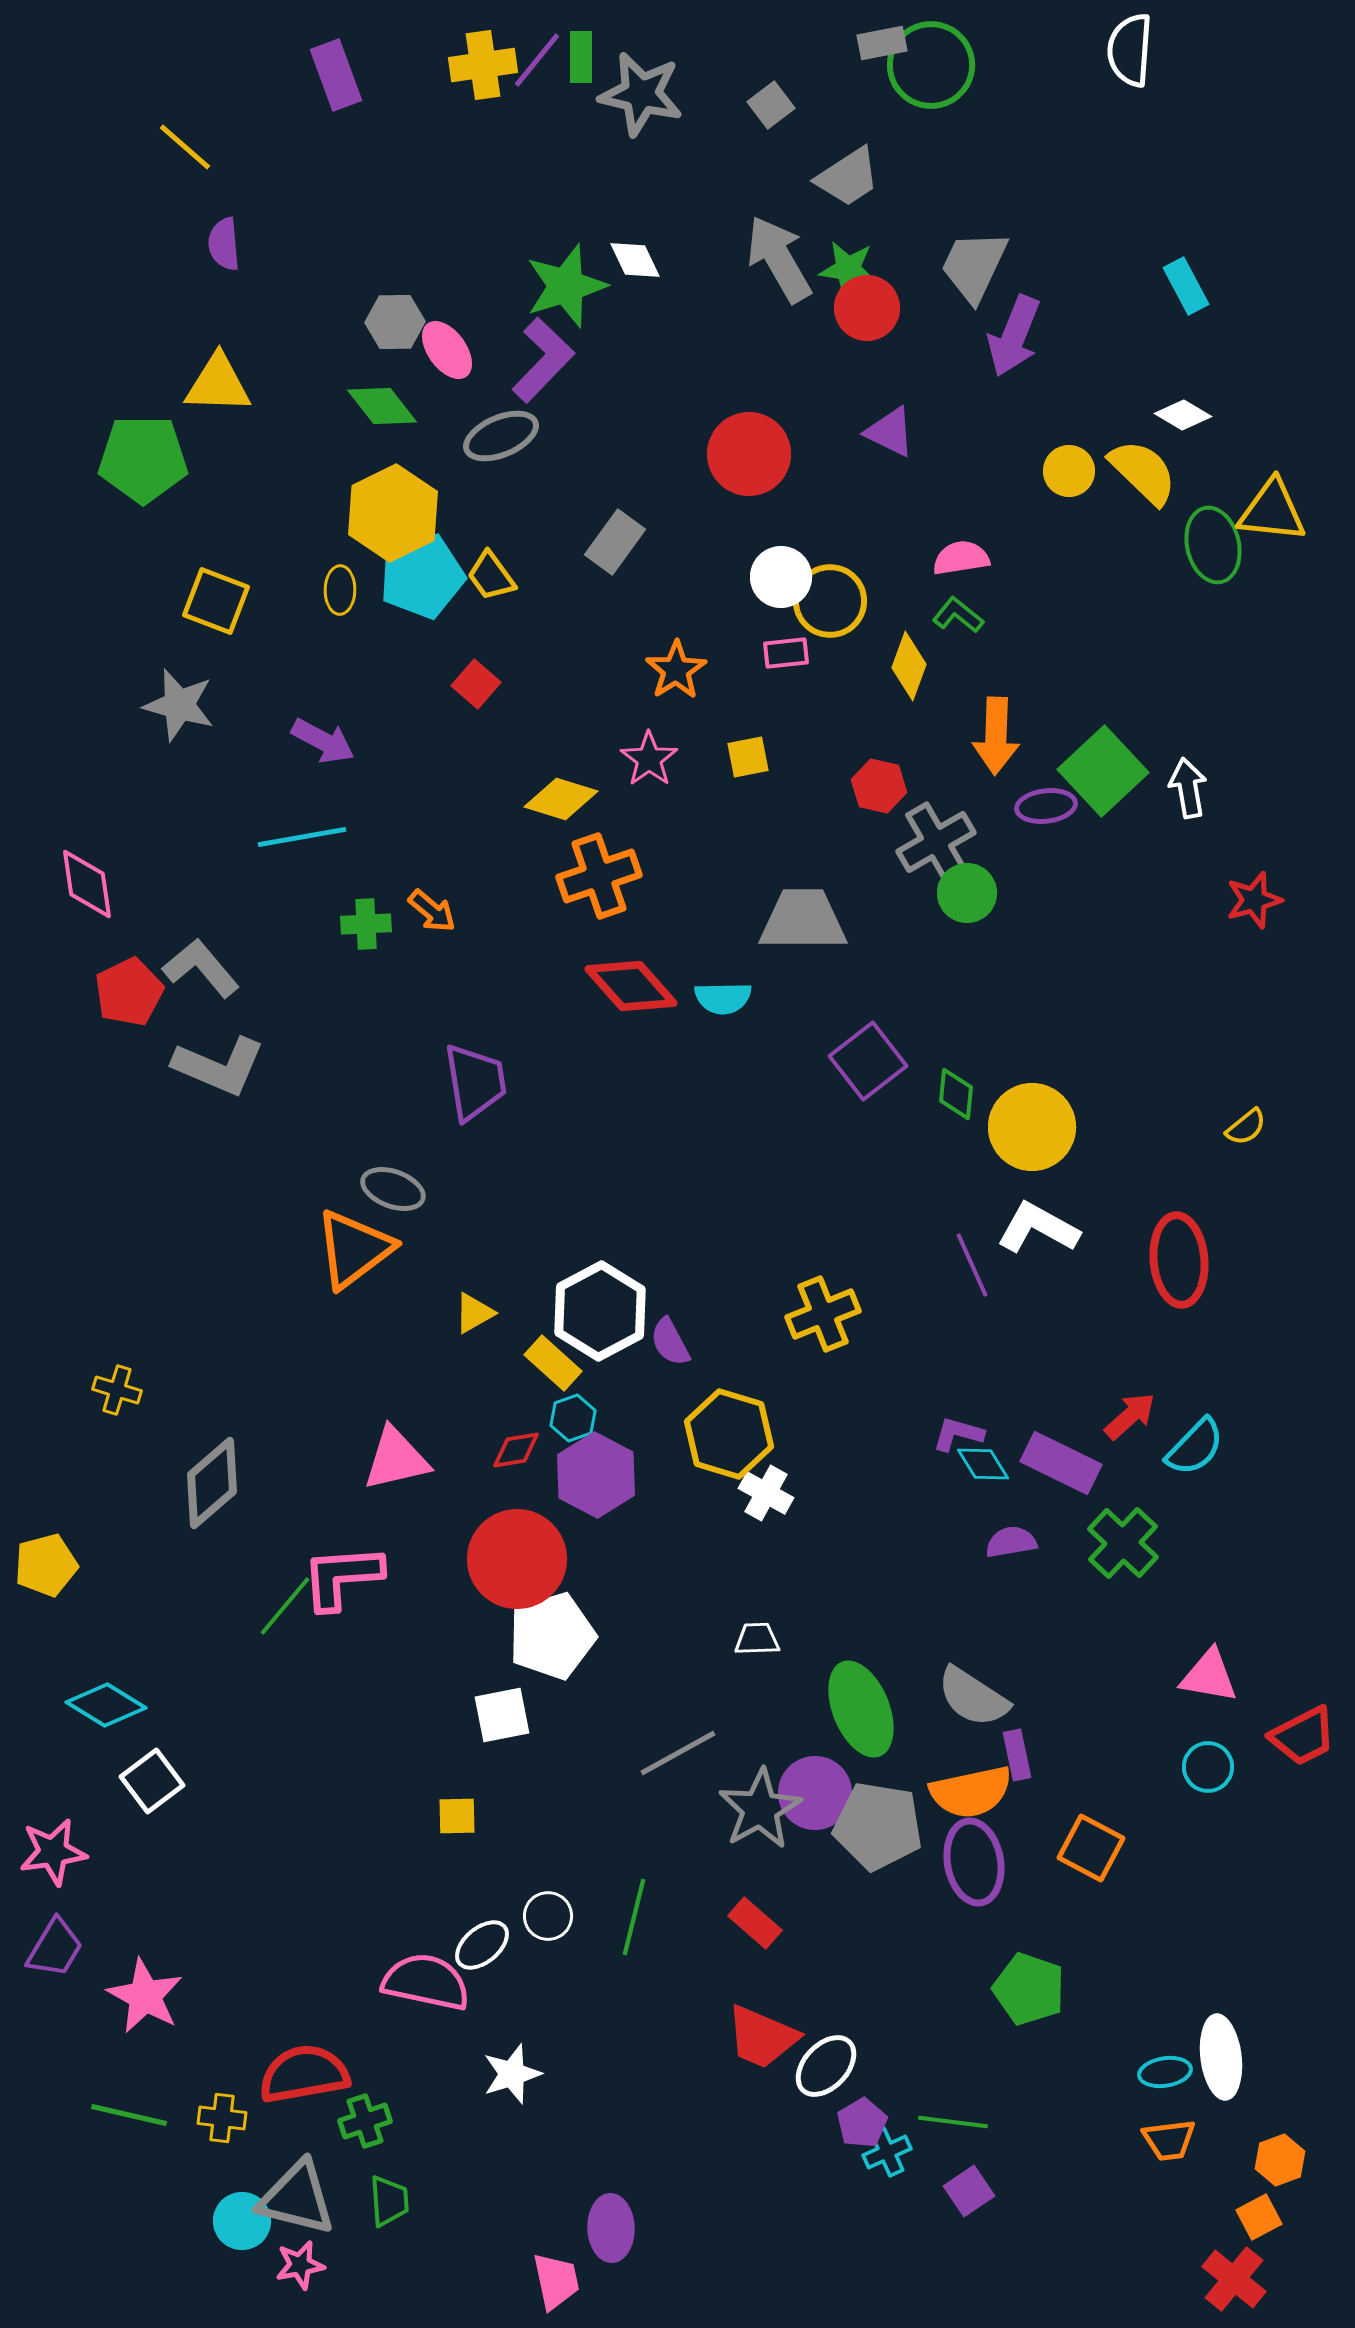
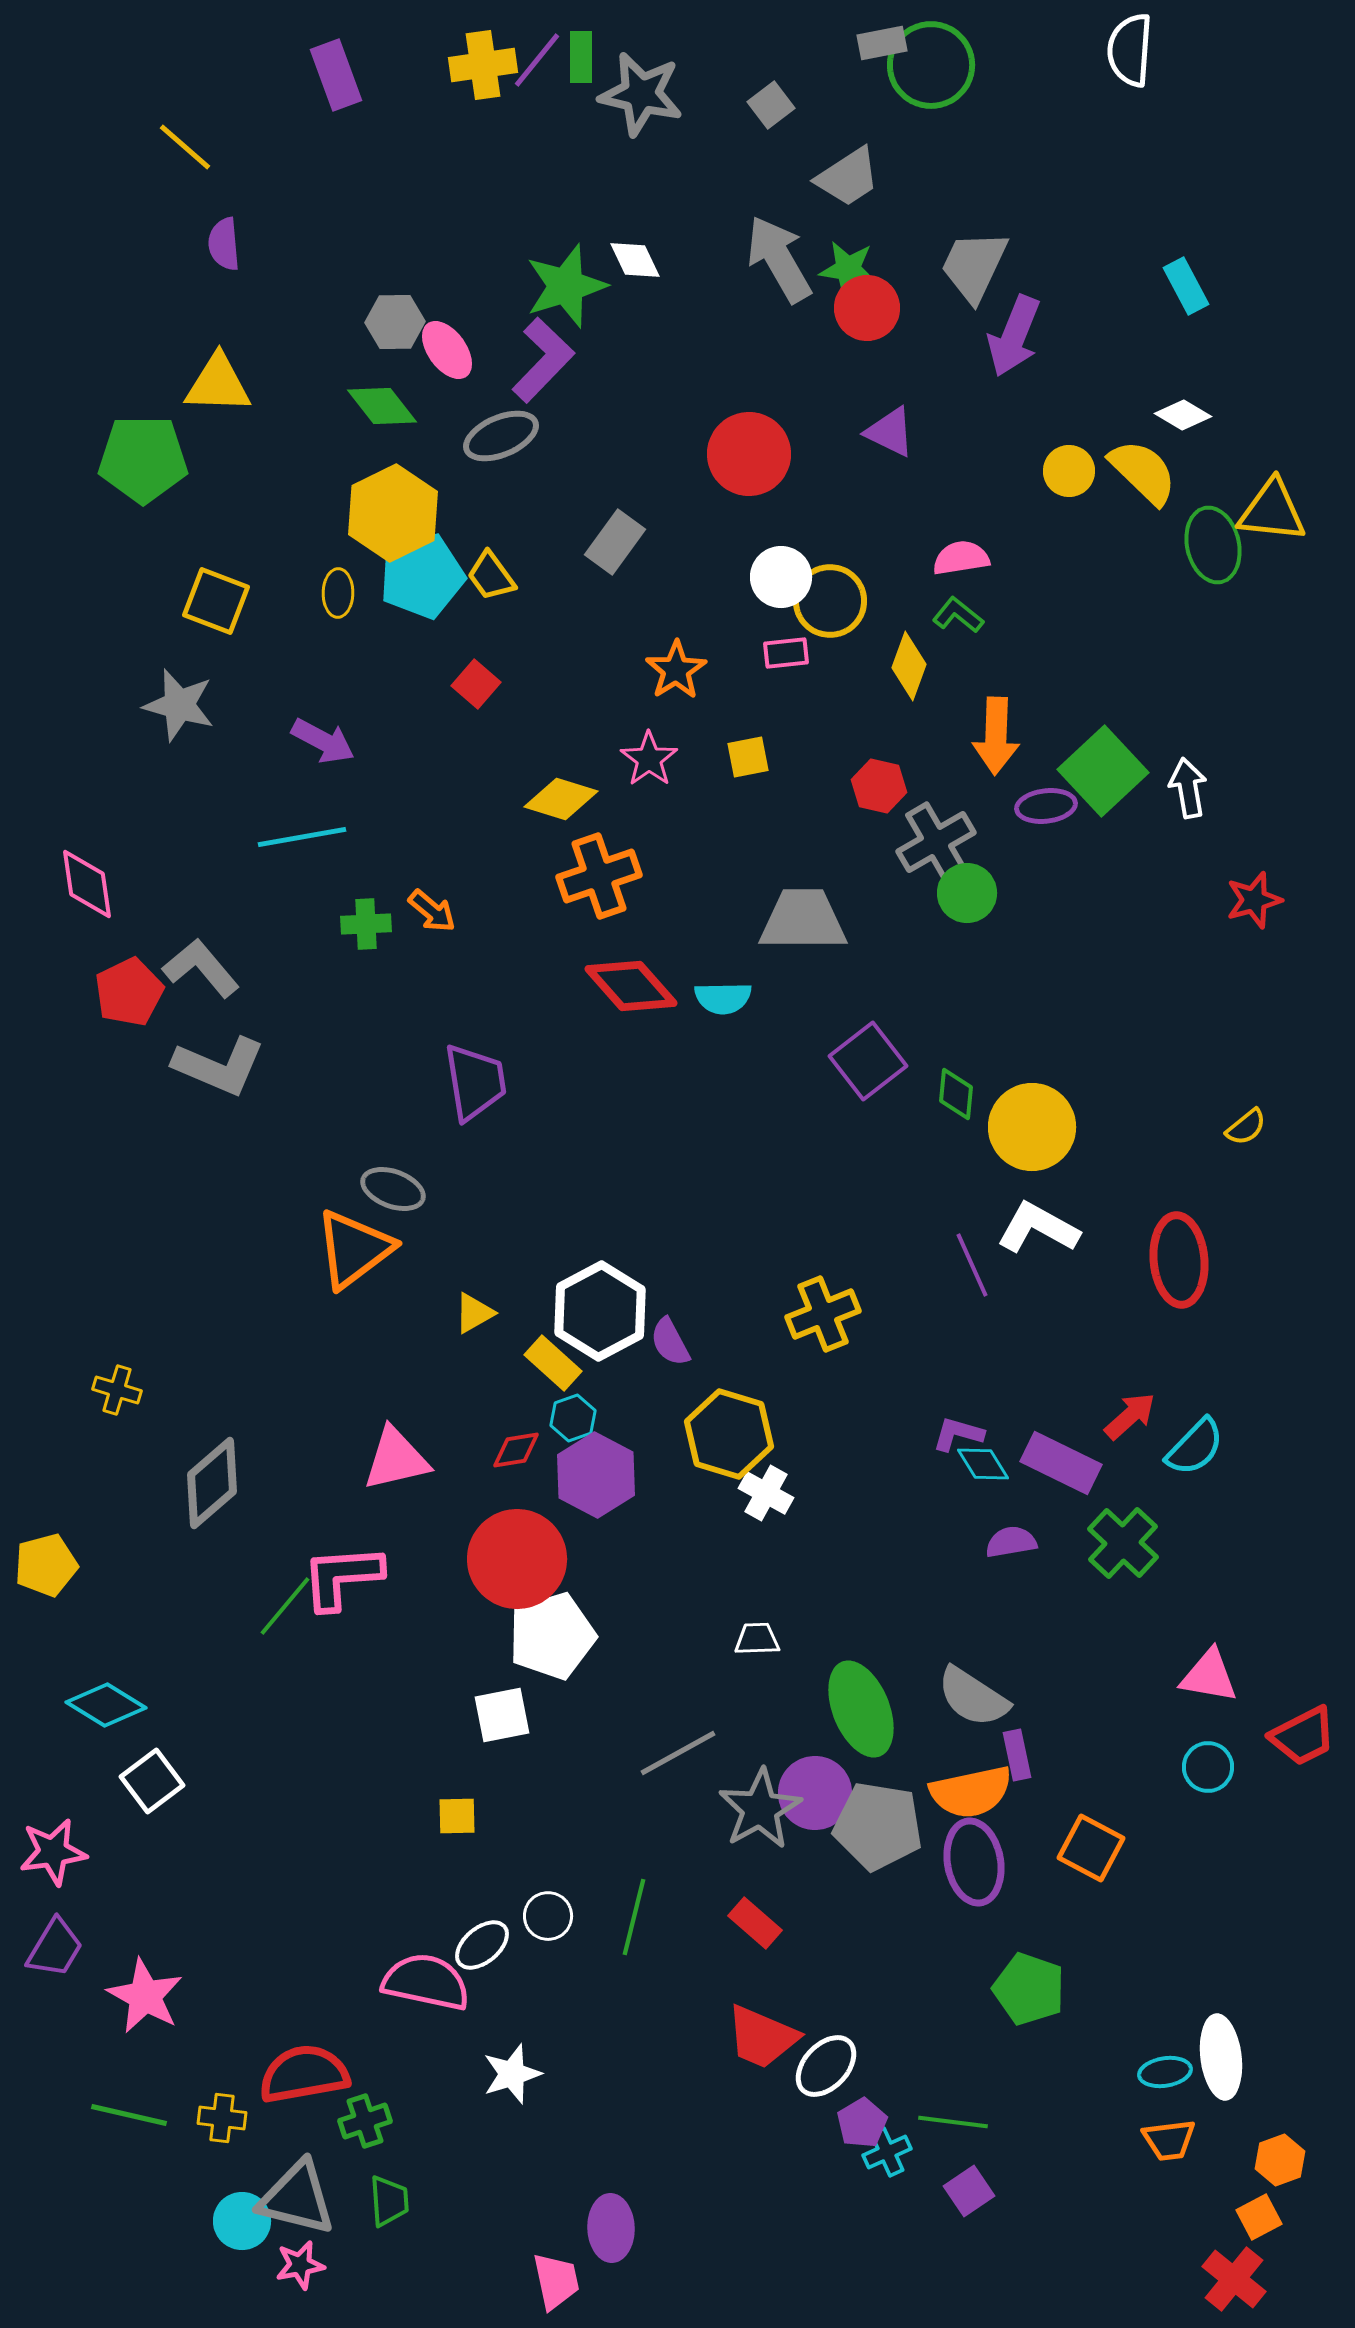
yellow ellipse at (340, 590): moved 2 px left, 3 px down
